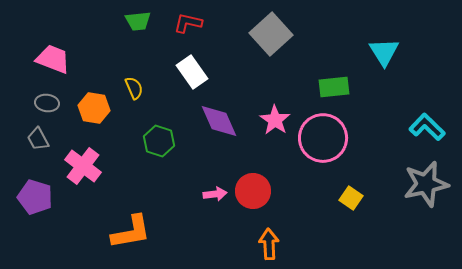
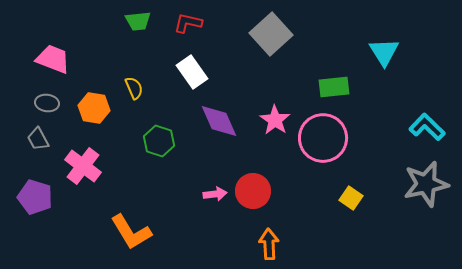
orange L-shape: rotated 69 degrees clockwise
